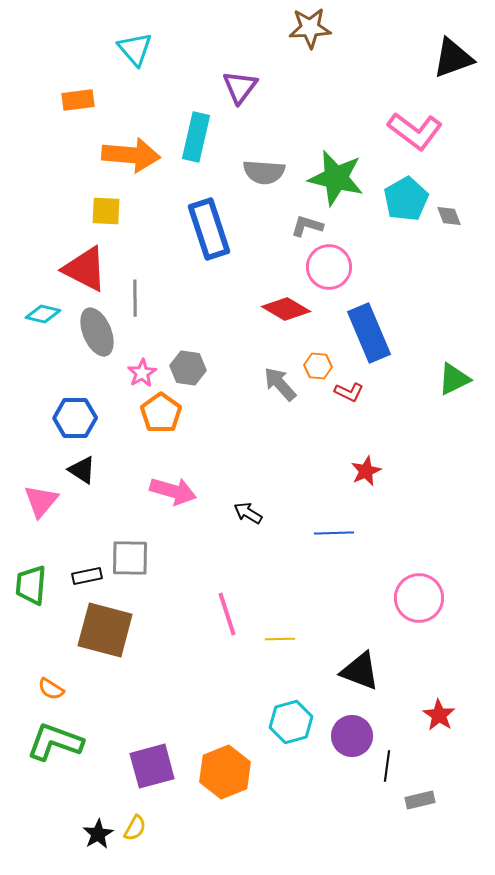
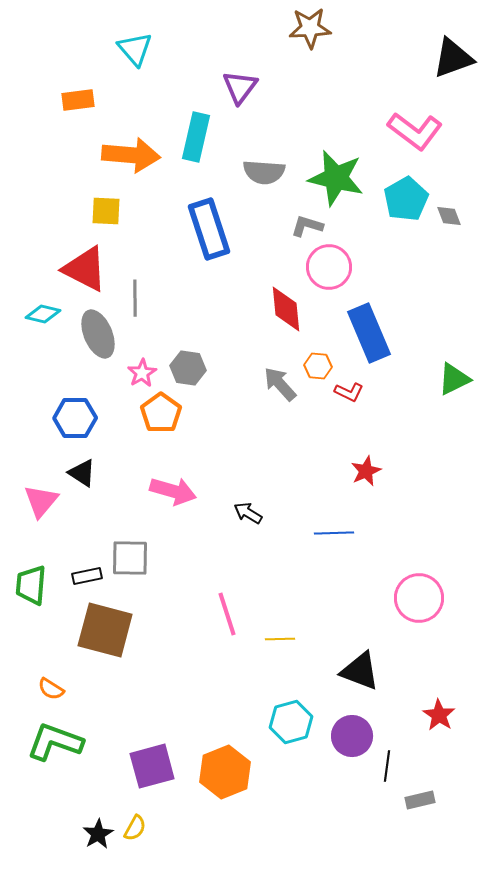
red diamond at (286, 309): rotated 54 degrees clockwise
gray ellipse at (97, 332): moved 1 px right, 2 px down
black triangle at (82, 470): moved 3 px down
